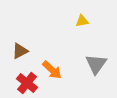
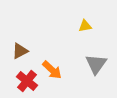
yellow triangle: moved 3 px right, 5 px down
red cross: moved 2 px up
